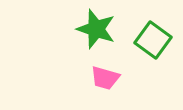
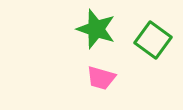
pink trapezoid: moved 4 px left
